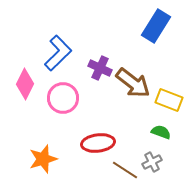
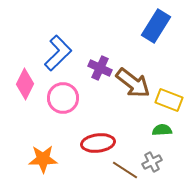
green semicircle: moved 1 px right, 2 px up; rotated 24 degrees counterclockwise
orange star: rotated 16 degrees clockwise
